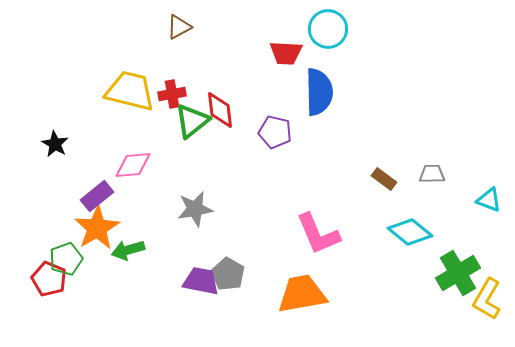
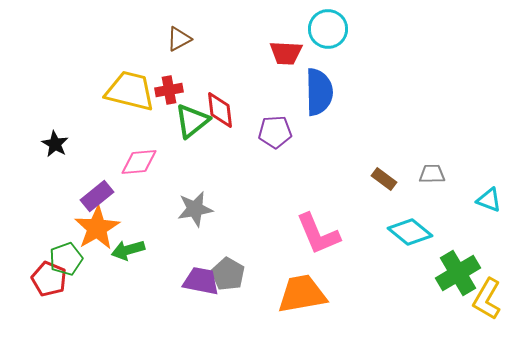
brown triangle: moved 12 px down
red cross: moved 3 px left, 4 px up
purple pentagon: rotated 16 degrees counterclockwise
pink diamond: moved 6 px right, 3 px up
